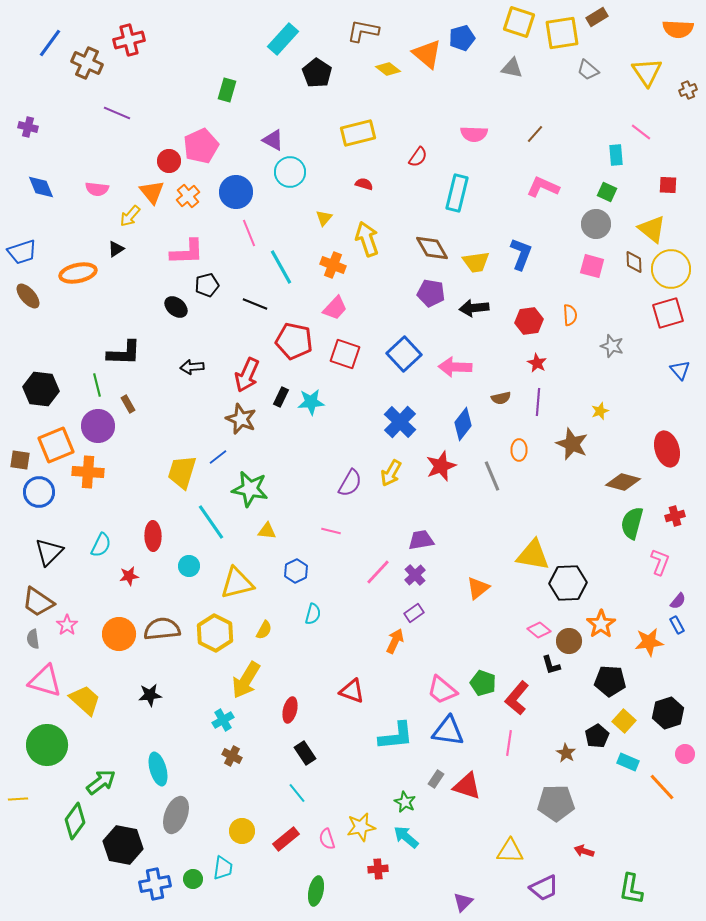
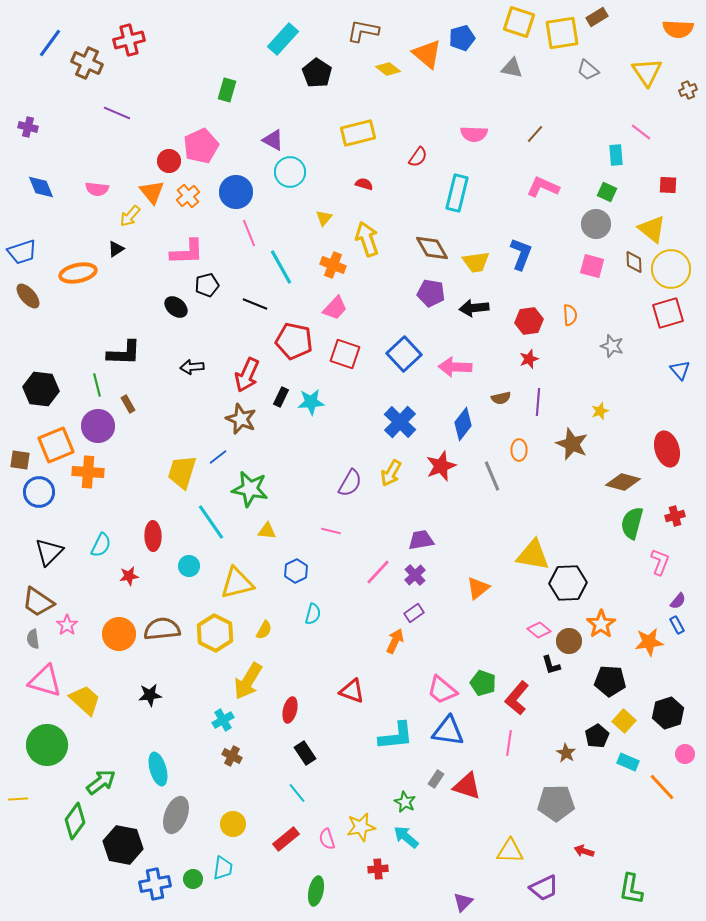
red star at (537, 363): moved 8 px left, 4 px up; rotated 24 degrees clockwise
yellow arrow at (246, 680): moved 2 px right, 1 px down
yellow circle at (242, 831): moved 9 px left, 7 px up
